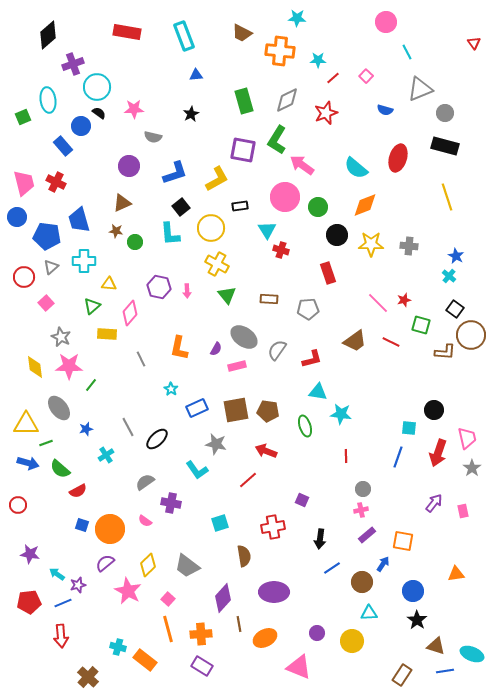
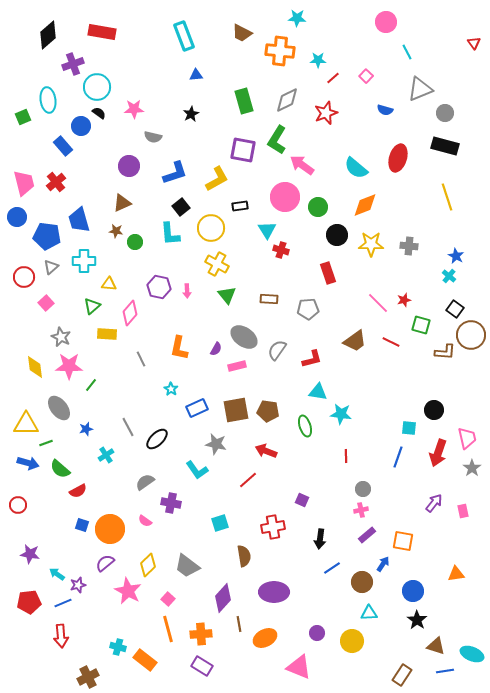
red rectangle at (127, 32): moved 25 px left
red cross at (56, 182): rotated 24 degrees clockwise
brown cross at (88, 677): rotated 20 degrees clockwise
